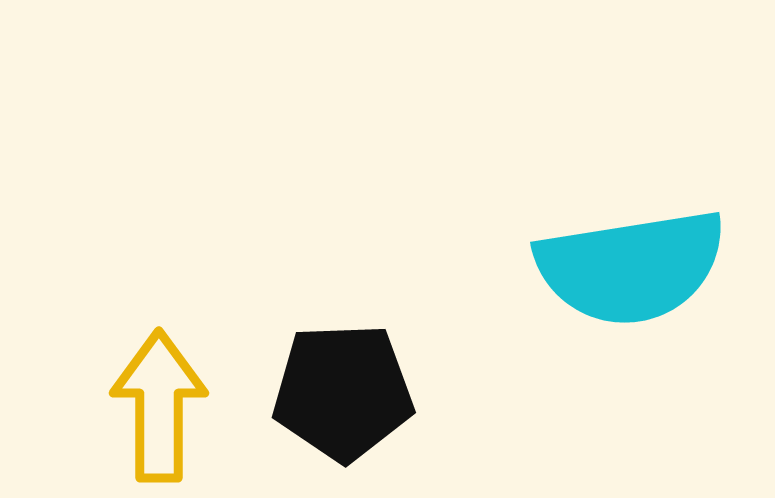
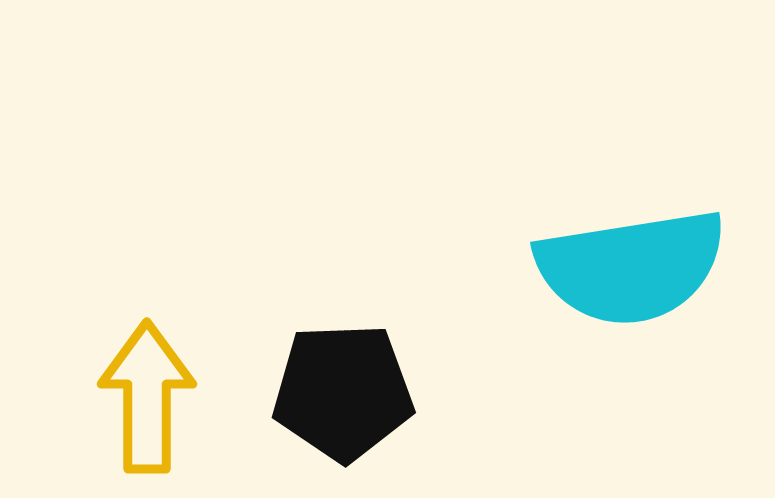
yellow arrow: moved 12 px left, 9 px up
